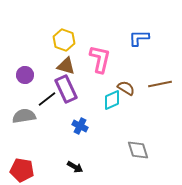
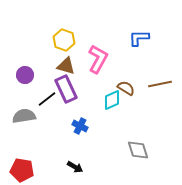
pink L-shape: moved 2 px left; rotated 16 degrees clockwise
